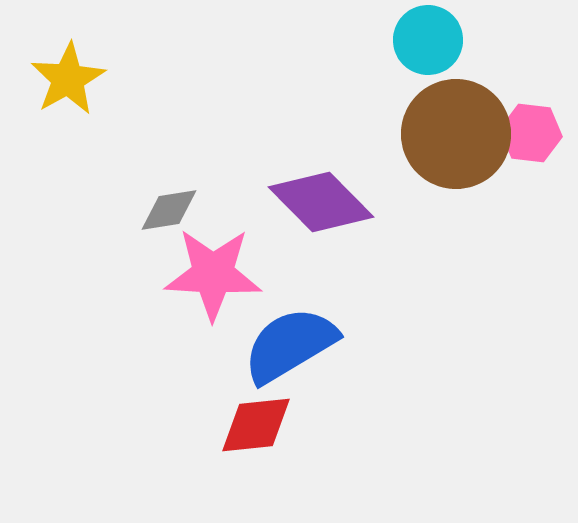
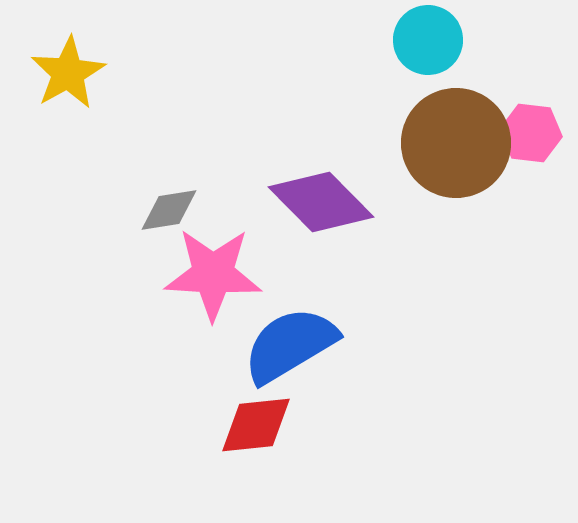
yellow star: moved 6 px up
brown circle: moved 9 px down
